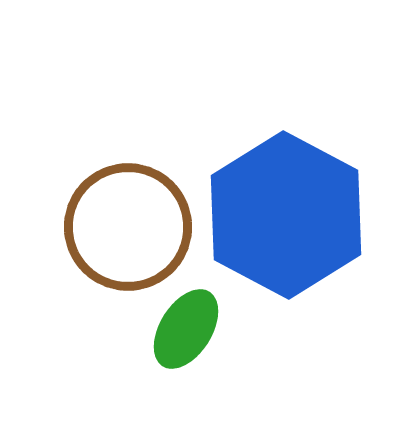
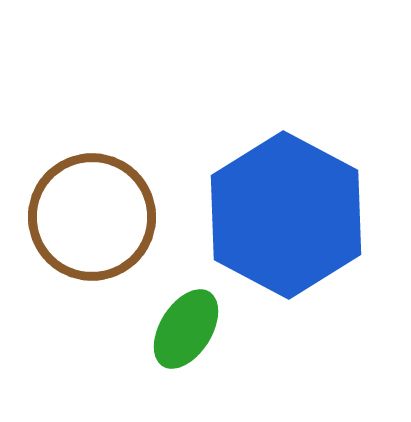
brown circle: moved 36 px left, 10 px up
